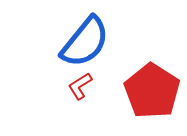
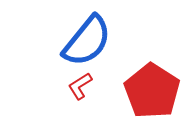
blue semicircle: moved 2 px right, 1 px up
